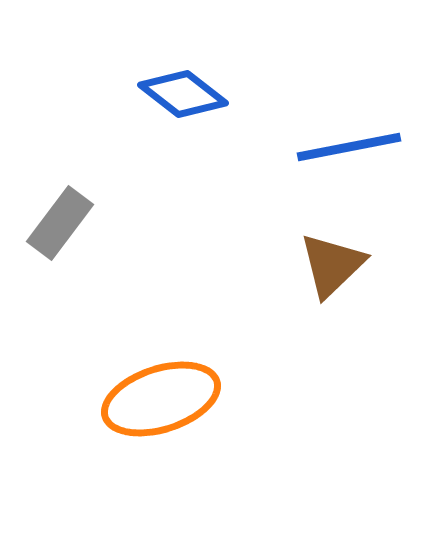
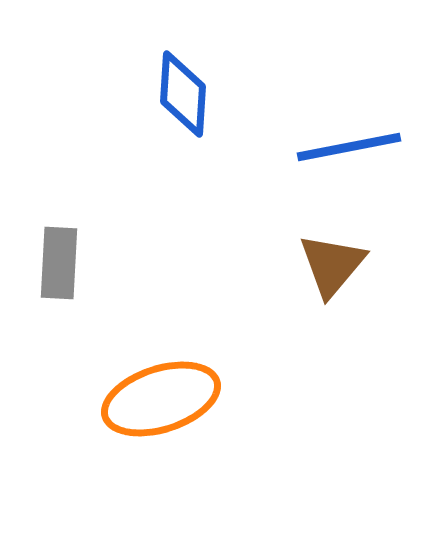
blue diamond: rotated 56 degrees clockwise
gray rectangle: moved 1 px left, 40 px down; rotated 34 degrees counterclockwise
brown triangle: rotated 6 degrees counterclockwise
